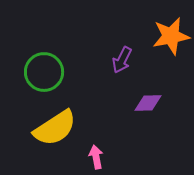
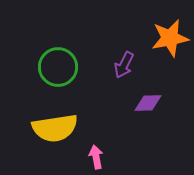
orange star: moved 1 px left, 2 px down
purple arrow: moved 2 px right, 5 px down
green circle: moved 14 px right, 5 px up
yellow semicircle: rotated 24 degrees clockwise
